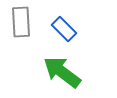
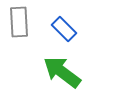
gray rectangle: moved 2 px left
